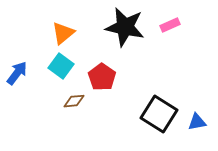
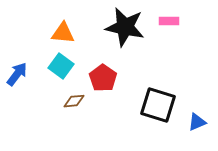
pink rectangle: moved 1 px left, 4 px up; rotated 24 degrees clockwise
orange triangle: rotated 45 degrees clockwise
blue arrow: moved 1 px down
red pentagon: moved 1 px right, 1 px down
black square: moved 1 px left, 9 px up; rotated 15 degrees counterclockwise
blue triangle: rotated 12 degrees counterclockwise
